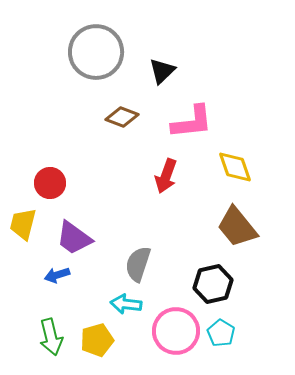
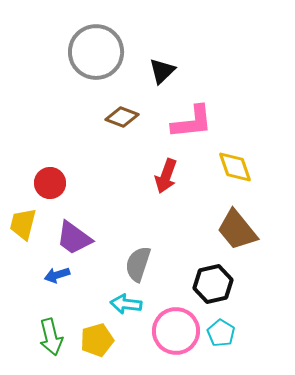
brown trapezoid: moved 3 px down
